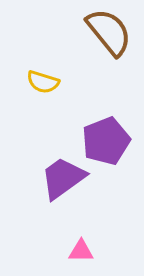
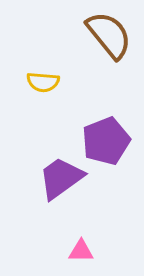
brown semicircle: moved 3 px down
yellow semicircle: rotated 12 degrees counterclockwise
purple trapezoid: moved 2 px left
